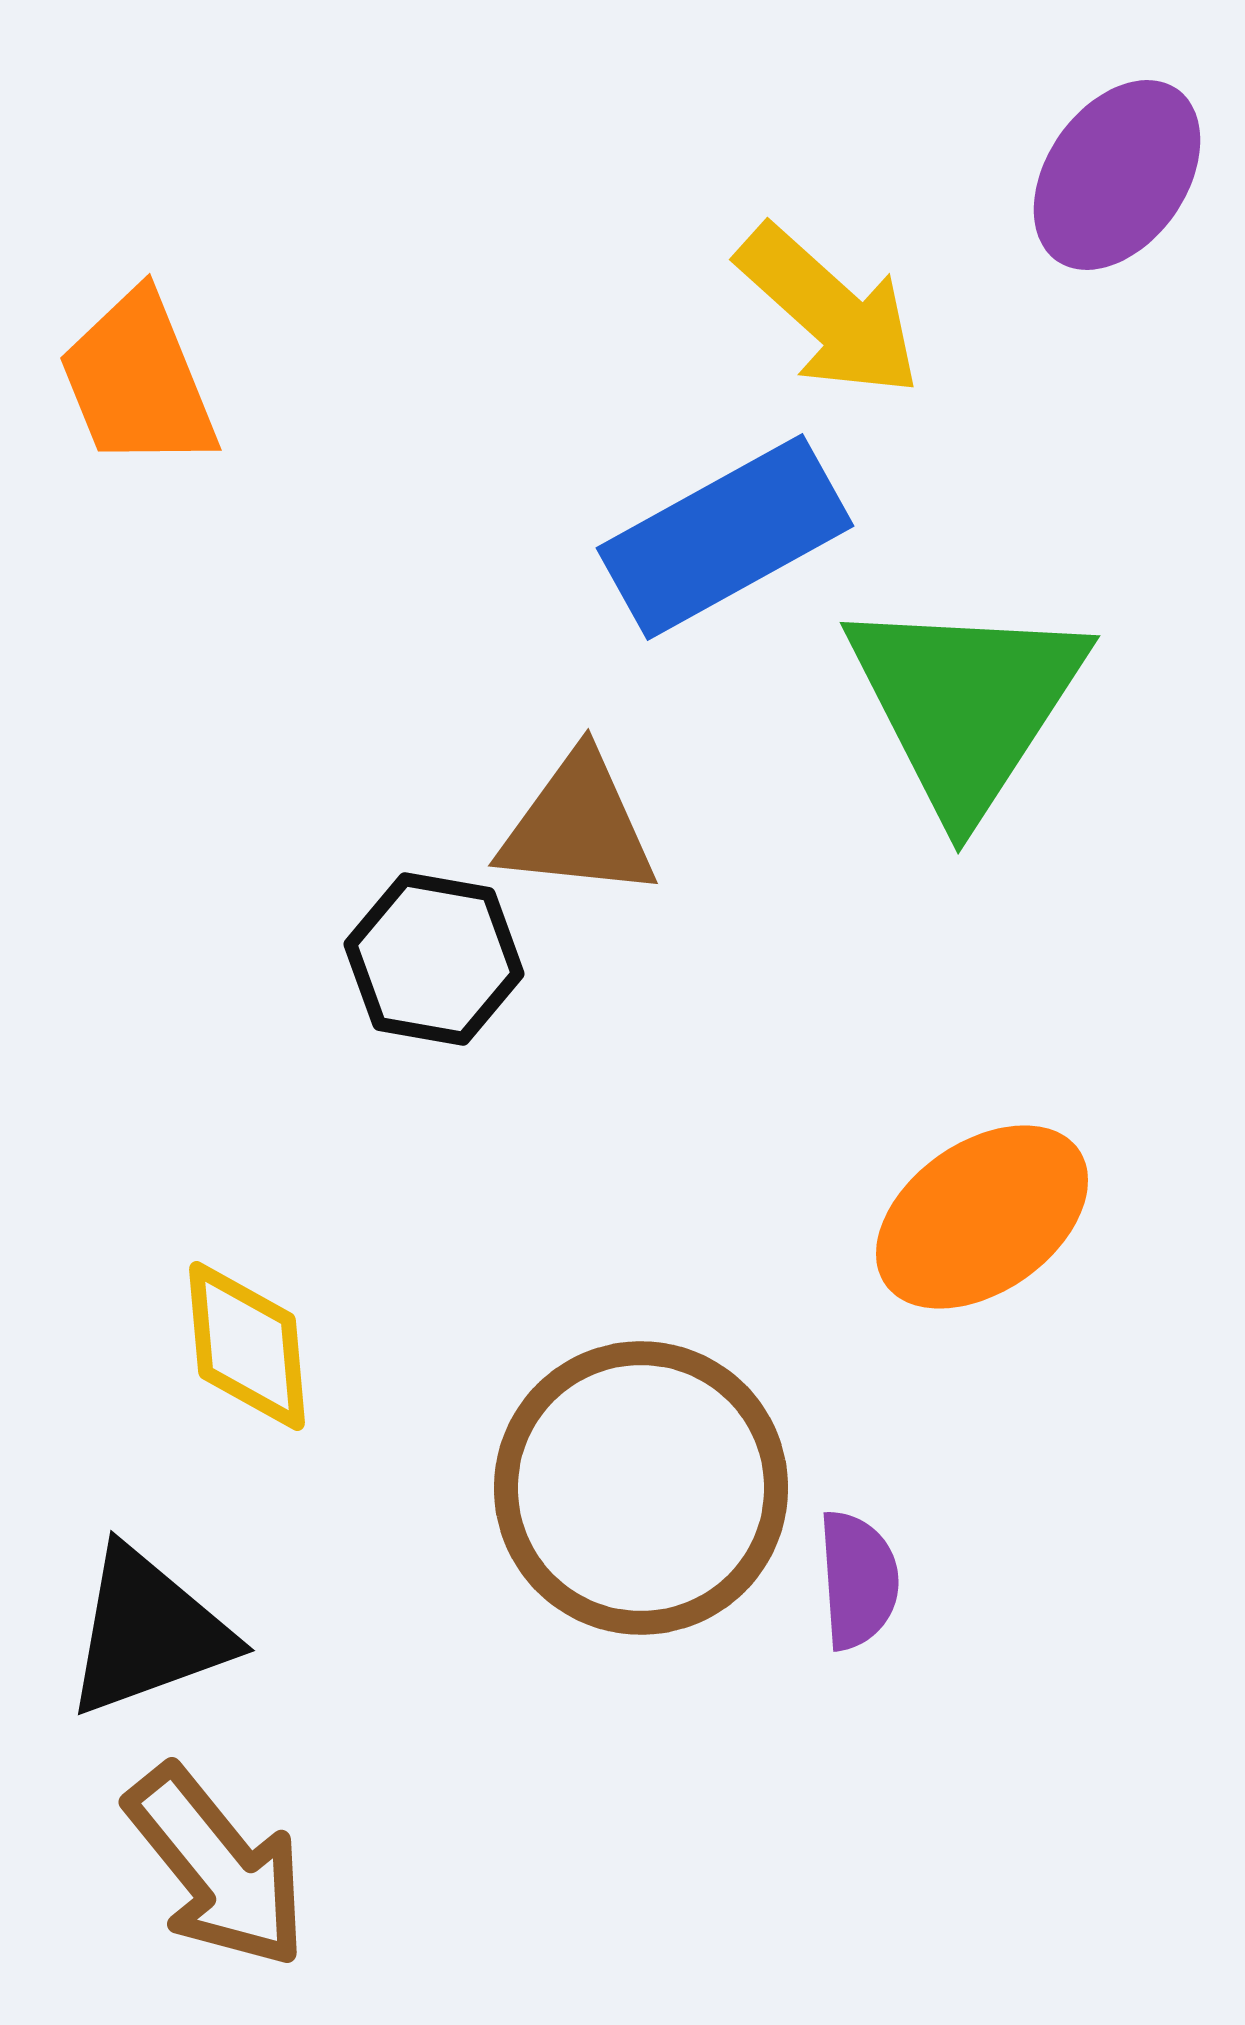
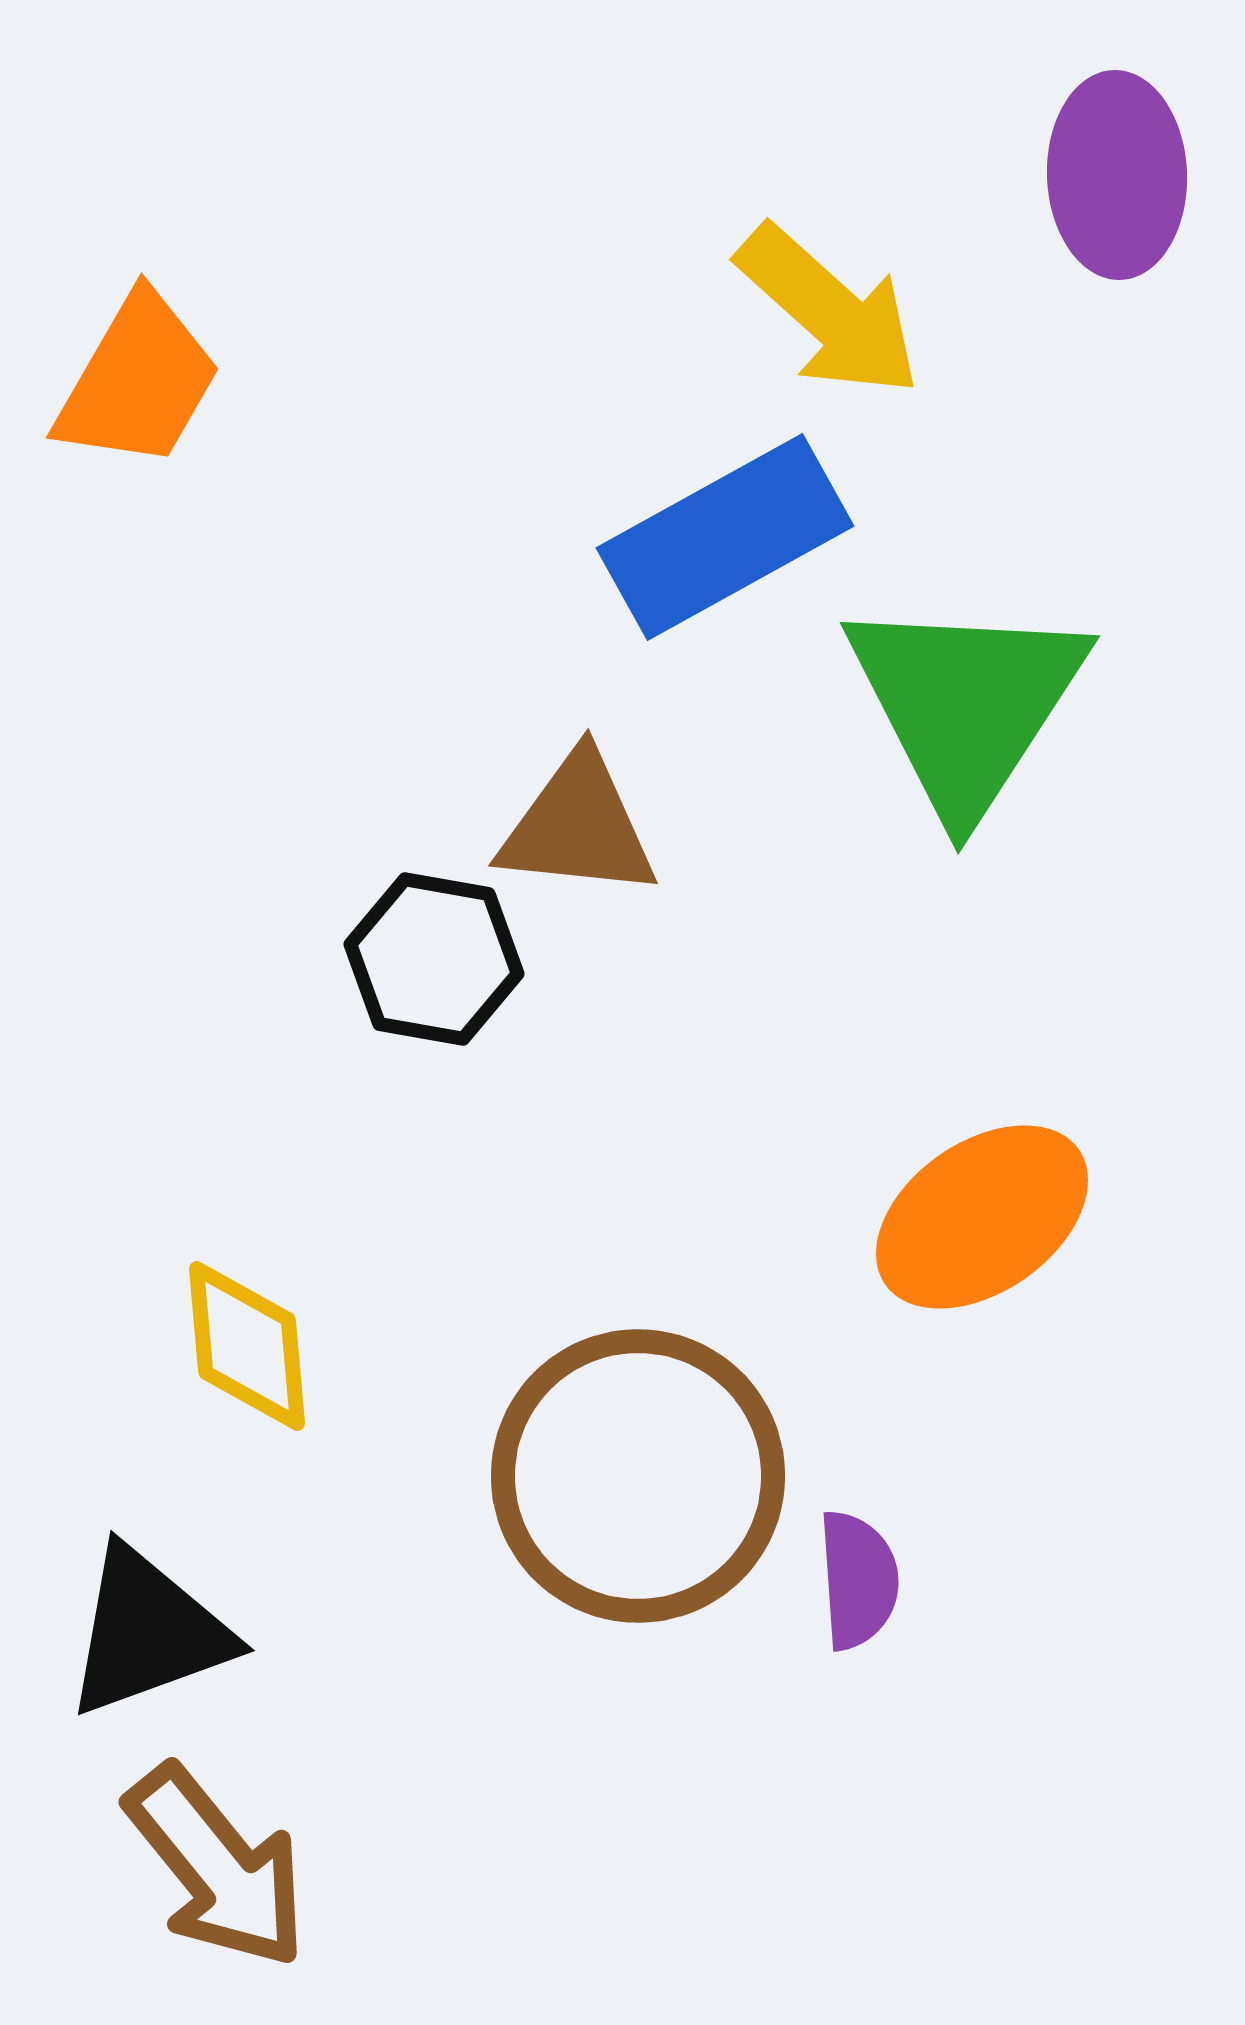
purple ellipse: rotated 37 degrees counterclockwise
orange trapezoid: rotated 128 degrees counterclockwise
brown circle: moved 3 px left, 12 px up
